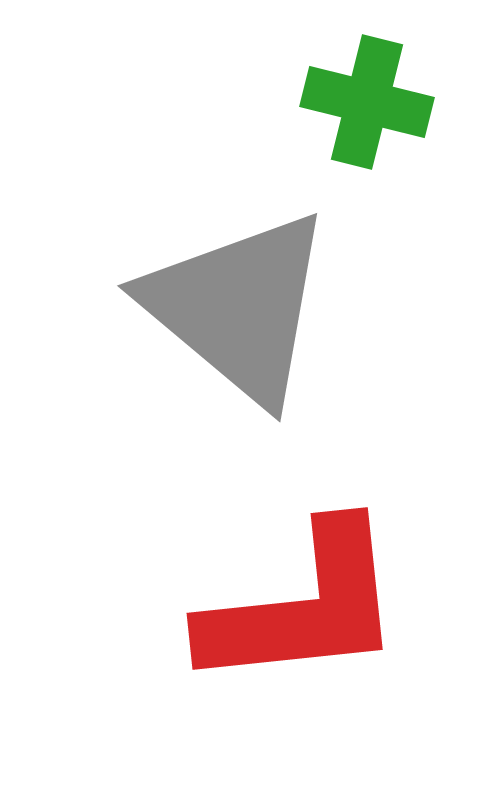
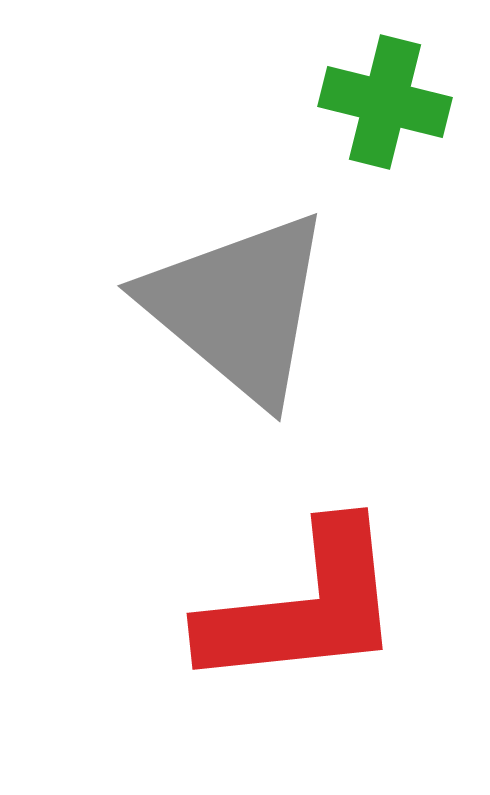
green cross: moved 18 px right
